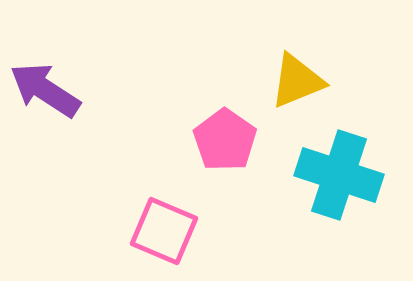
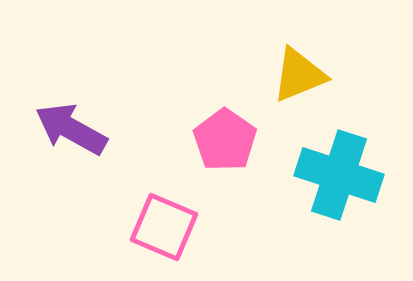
yellow triangle: moved 2 px right, 6 px up
purple arrow: moved 26 px right, 39 px down; rotated 4 degrees counterclockwise
pink square: moved 4 px up
